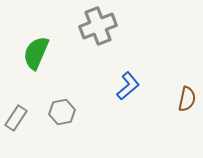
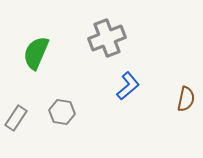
gray cross: moved 9 px right, 12 px down
brown semicircle: moved 1 px left
gray hexagon: rotated 20 degrees clockwise
